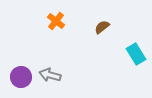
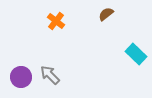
brown semicircle: moved 4 px right, 13 px up
cyan rectangle: rotated 15 degrees counterclockwise
gray arrow: rotated 30 degrees clockwise
